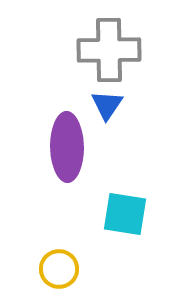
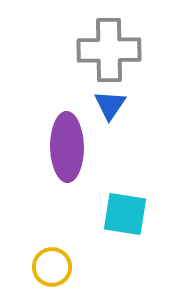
blue triangle: moved 3 px right
yellow circle: moved 7 px left, 2 px up
